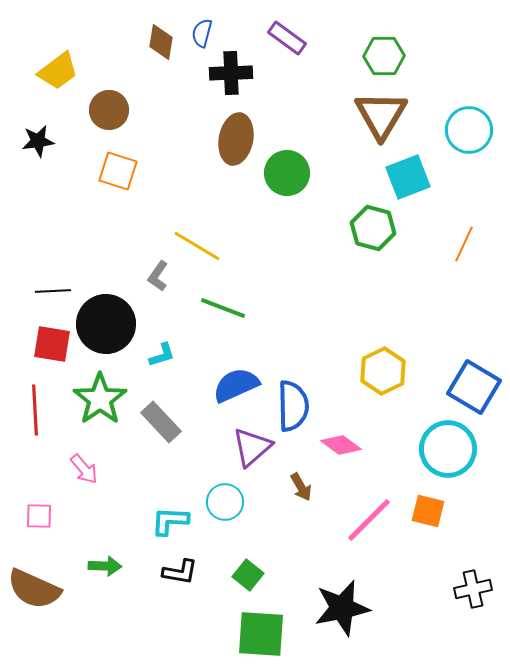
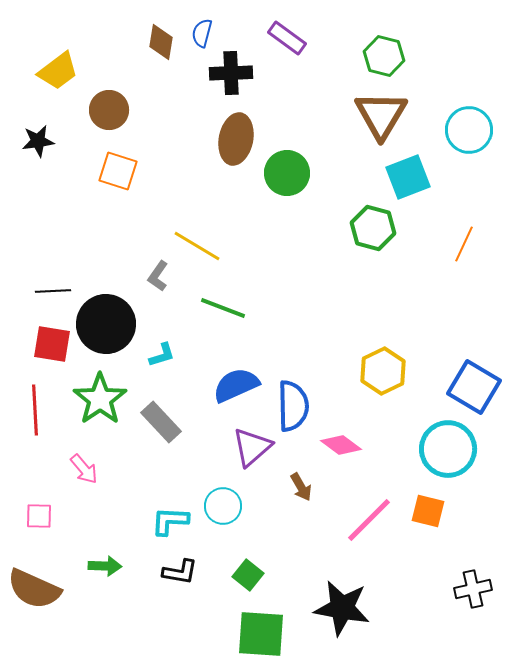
green hexagon at (384, 56): rotated 15 degrees clockwise
cyan circle at (225, 502): moved 2 px left, 4 px down
black star at (342, 608): rotated 22 degrees clockwise
